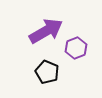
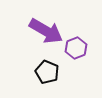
purple arrow: rotated 60 degrees clockwise
